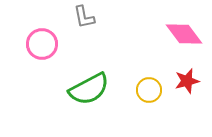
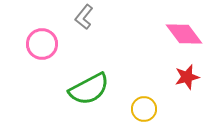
gray L-shape: rotated 50 degrees clockwise
red star: moved 4 px up
yellow circle: moved 5 px left, 19 px down
